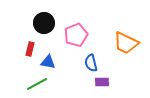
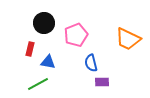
orange trapezoid: moved 2 px right, 4 px up
green line: moved 1 px right
